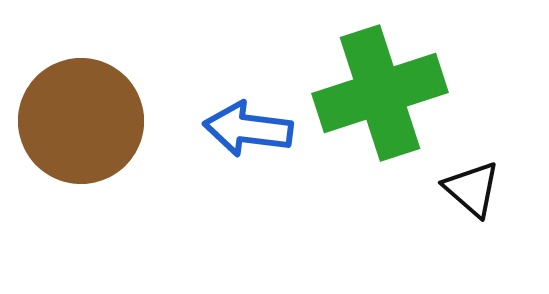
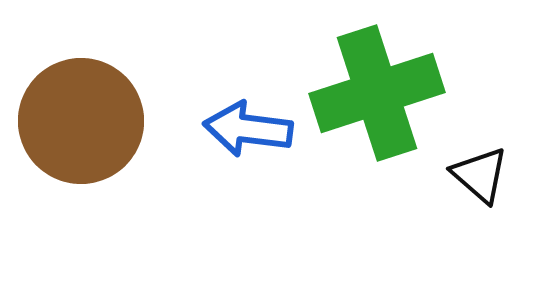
green cross: moved 3 px left
black triangle: moved 8 px right, 14 px up
